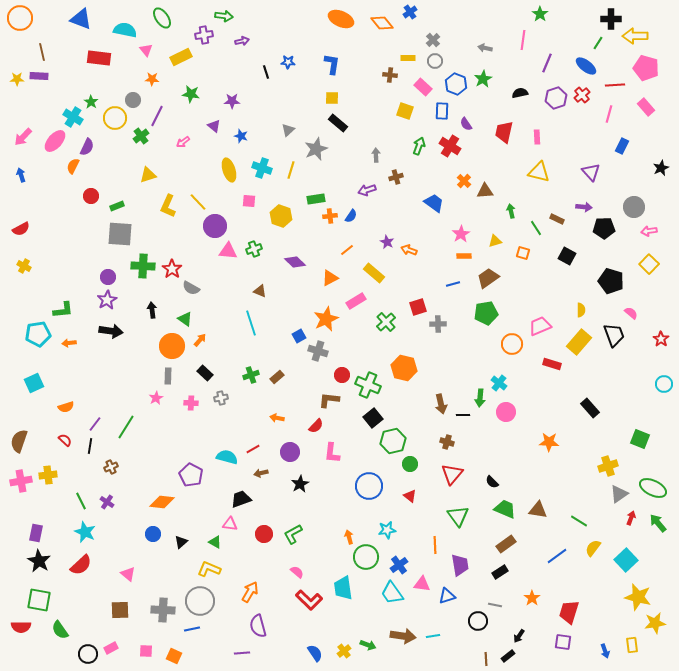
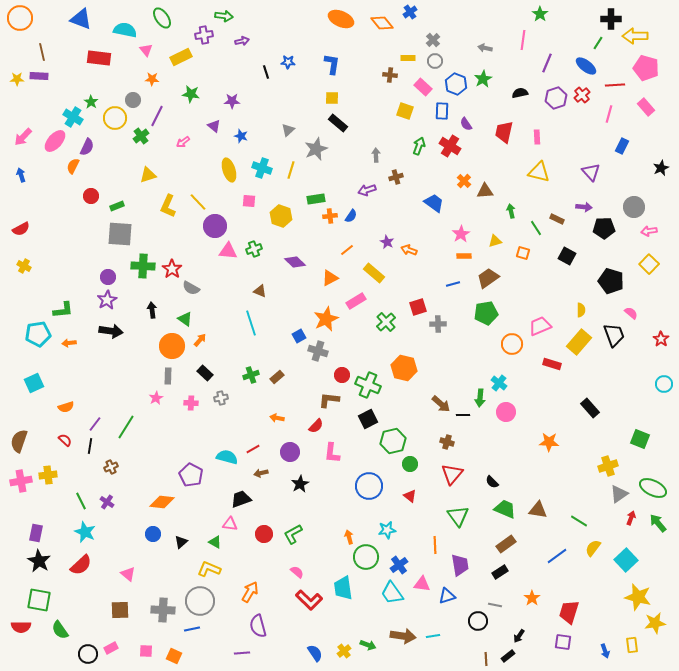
brown arrow at (441, 404): rotated 36 degrees counterclockwise
black square at (373, 418): moved 5 px left, 1 px down; rotated 12 degrees clockwise
